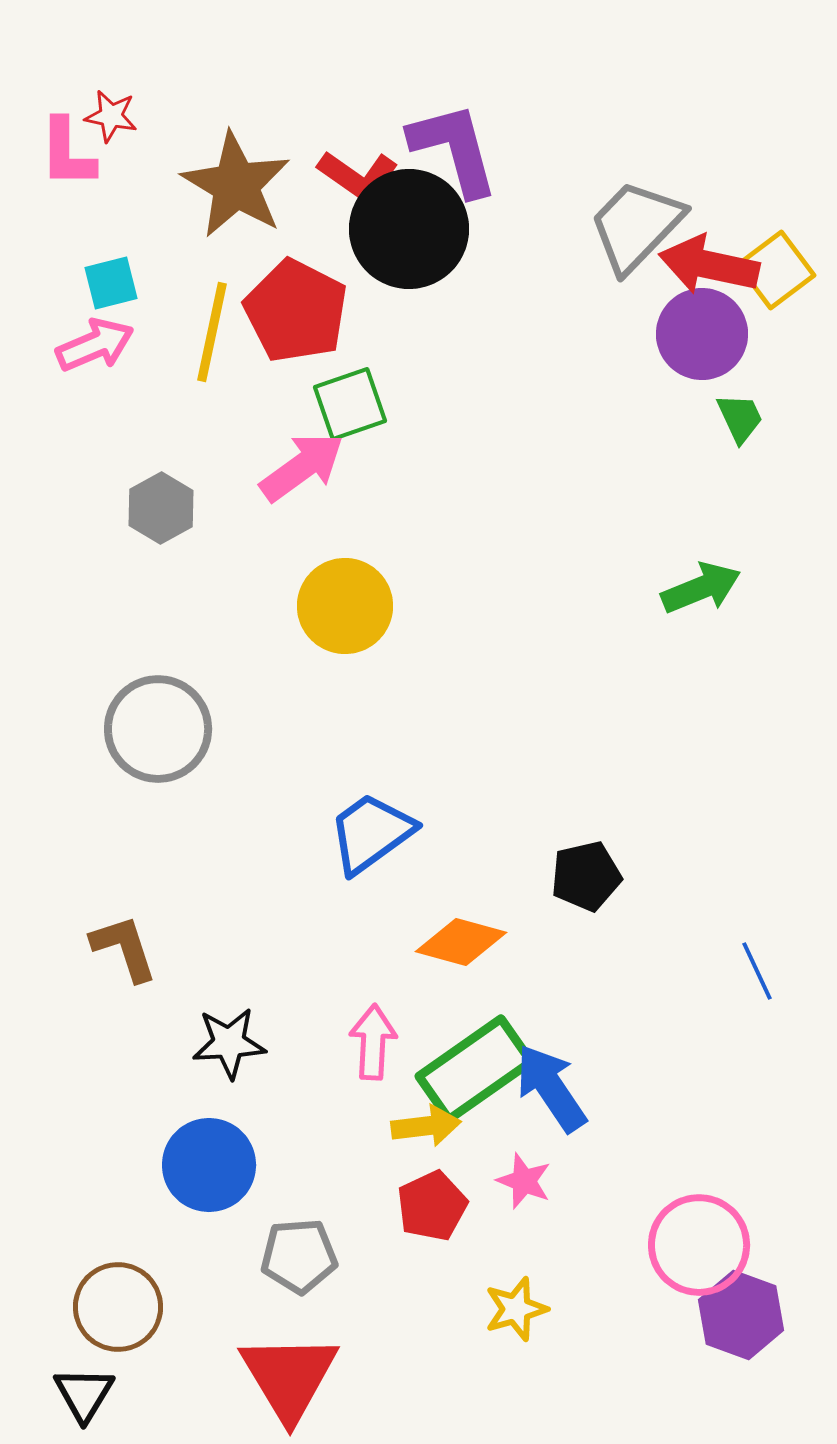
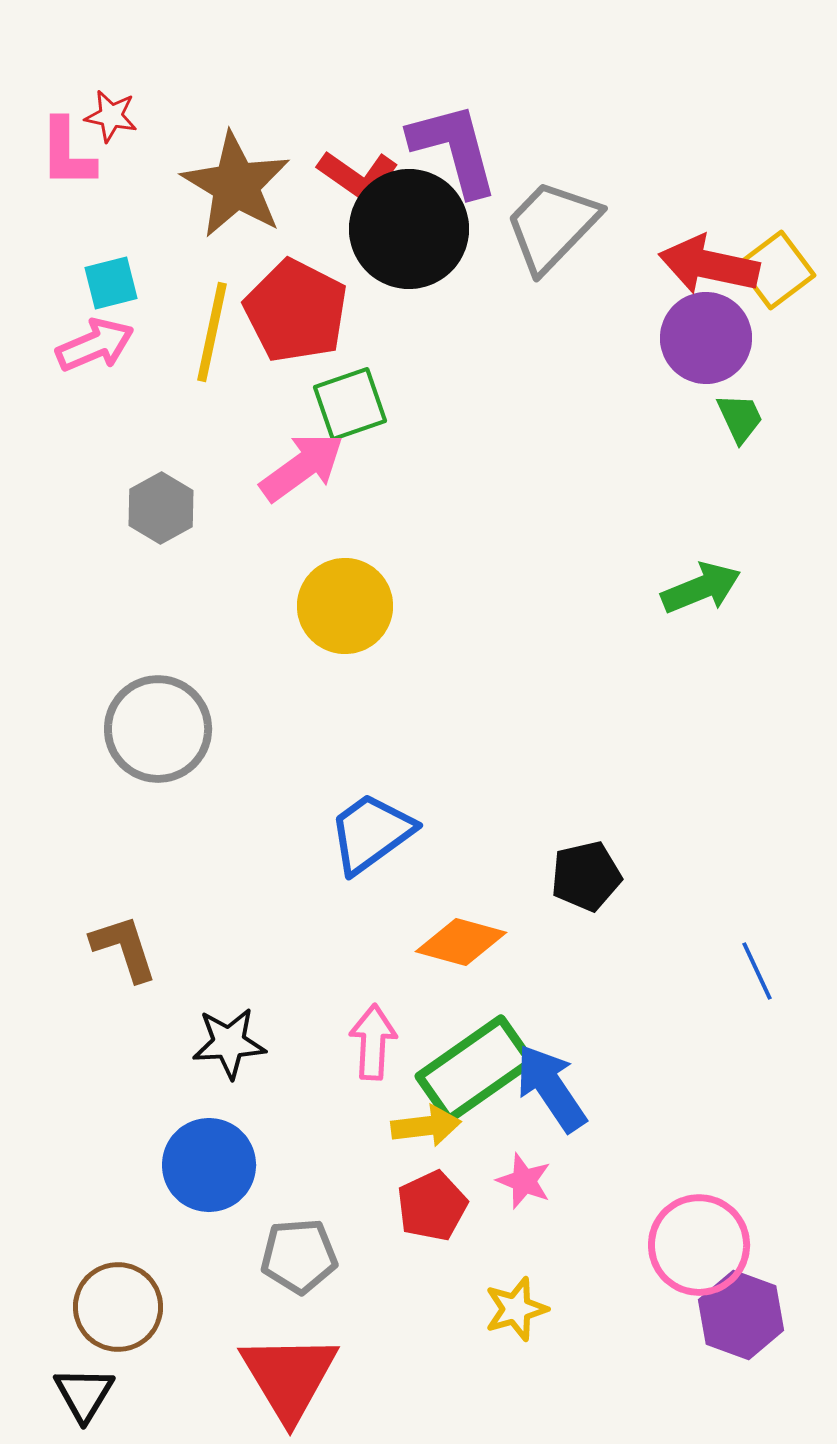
gray trapezoid at (636, 226): moved 84 px left
purple circle at (702, 334): moved 4 px right, 4 px down
